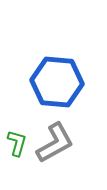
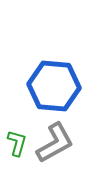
blue hexagon: moved 3 px left, 4 px down
